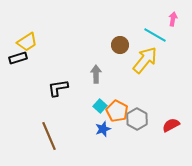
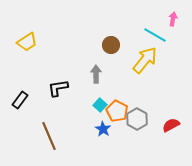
brown circle: moved 9 px left
black rectangle: moved 2 px right, 42 px down; rotated 36 degrees counterclockwise
cyan square: moved 1 px up
blue star: rotated 21 degrees counterclockwise
